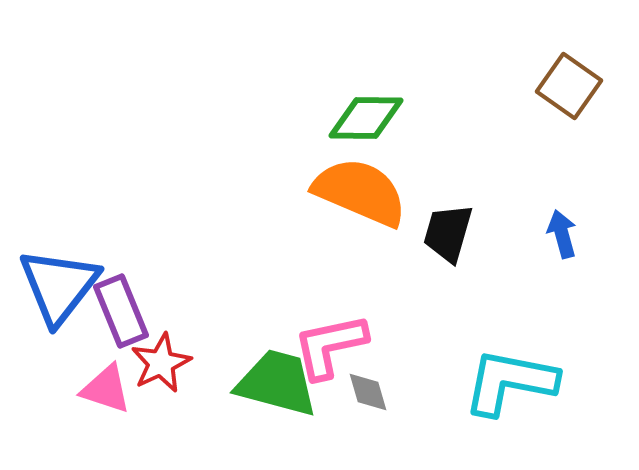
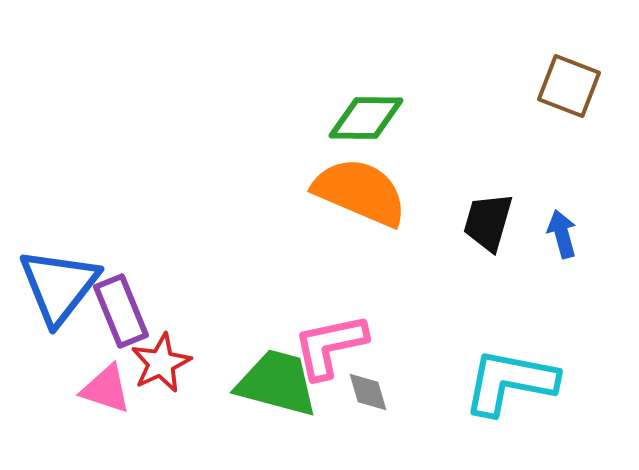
brown square: rotated 14 degrees counterclockwise
black trapezoid: moved 40 px right, 11 px up
